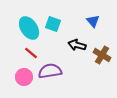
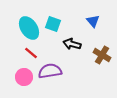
black arrow: moved 5 px left, 1 px up
